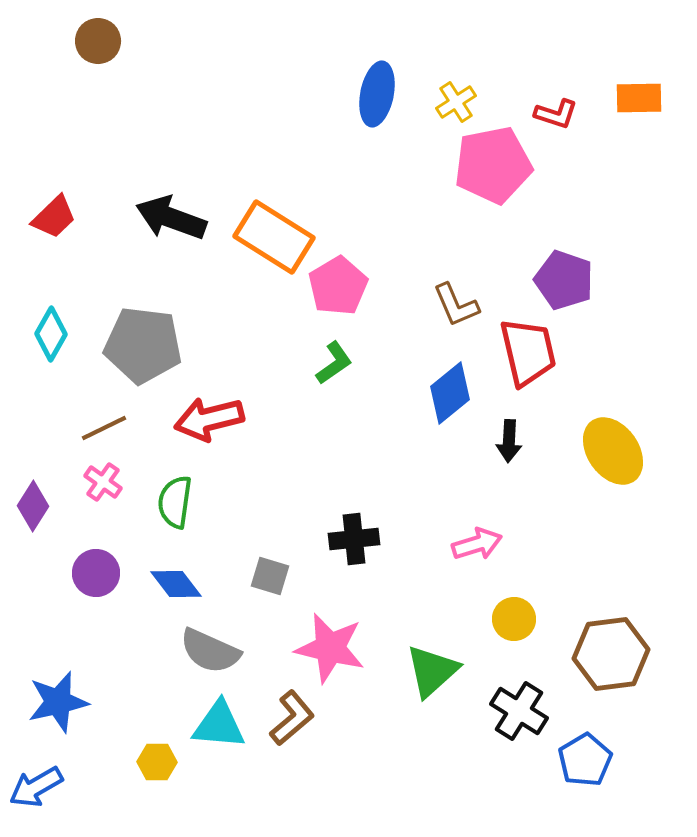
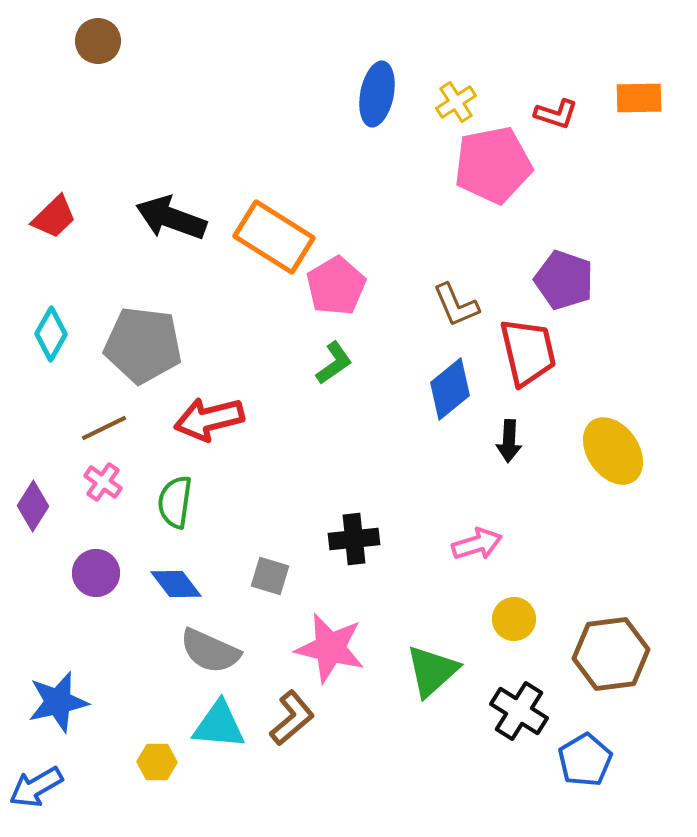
pink pentagon at (338, 286): moved 2 px left
blue diamond at (450, 393): moved 4 px up
